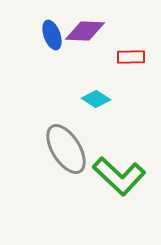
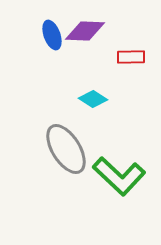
cyan diamond: moved 3 px left
